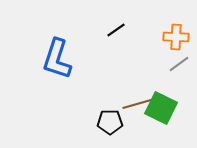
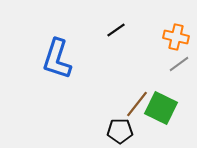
orange cross: rotated 10 degrees clockwise
brown line: rotated 36 degrees counterclockwise
black pentagon: moved 10 px right, 9 px down
